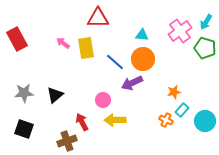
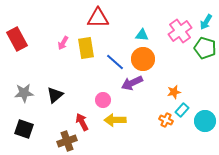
pink arrow: rotated 96 degrees counterclockwise
